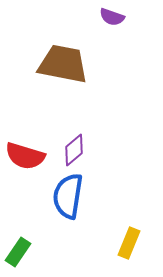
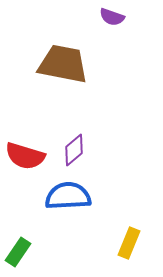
blue semicircle: rotated 78 degrees clockwise
